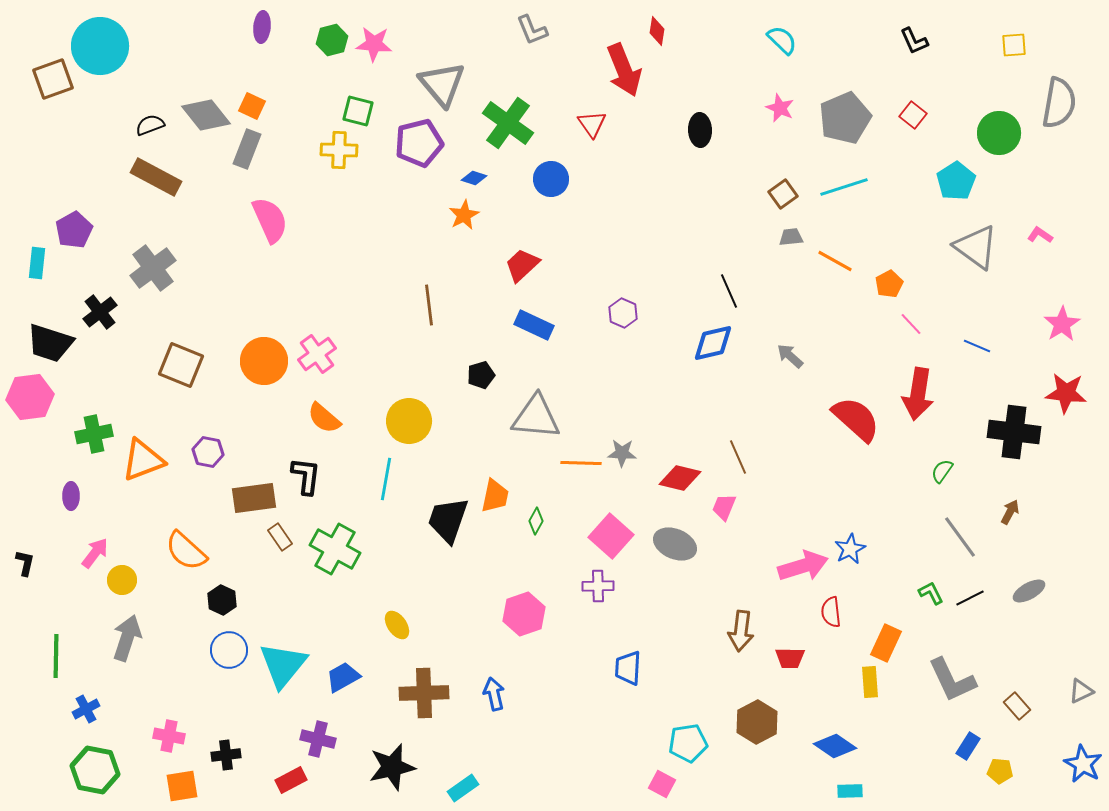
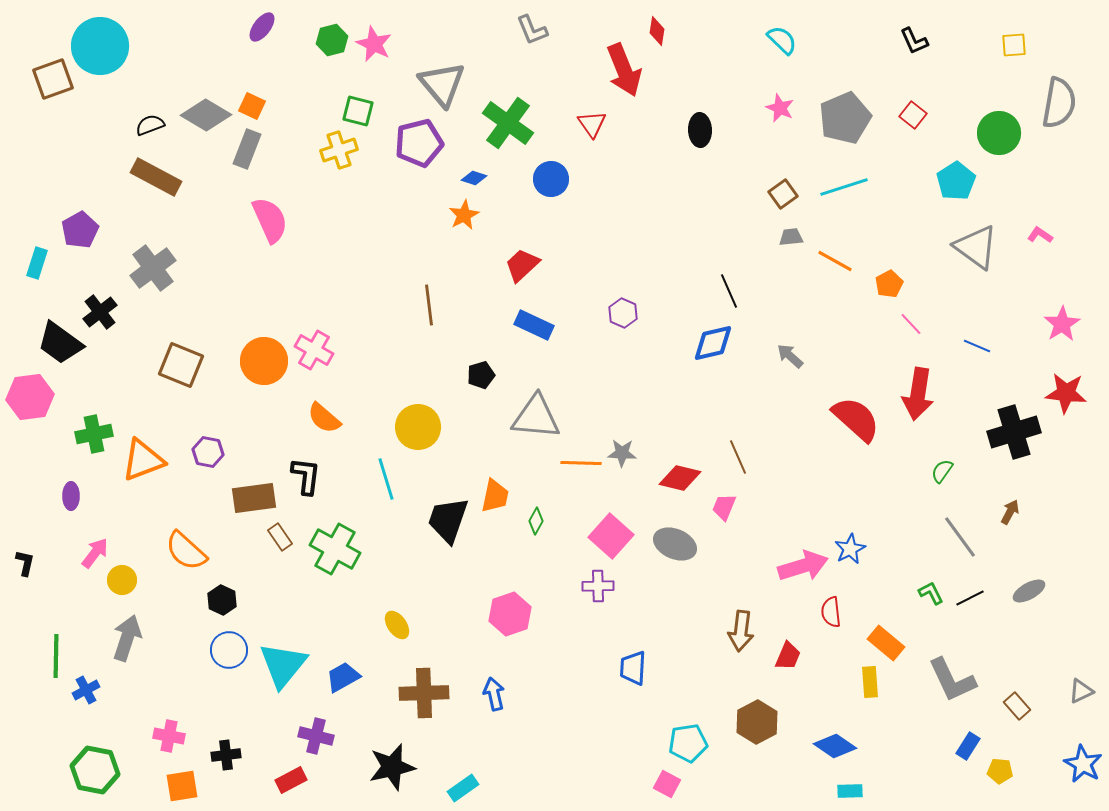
purple ellipse at (262, 27): rotated 32 degrees clockwise
pink star at (374, 44): rotated 21 degrees clockwise
gray diamond at (206, 115): rotated 21 degrees counterclockwise
yellow cross at (339, 150): rotated 21 degrees counterclockwise
purple pentagon at (74, 230): moved 6 px right
cyan rectangle at (37, 263): rotated 12 degrees clockwise
black trapezoid at (50, 343): moved 10 px right; rotated 18 degrees clockwise
pink cross at (317, 354): moved 3 px left, 4 px up; rotated 24 degrees counterclockwise
yellow circle at (409, 421): moved 9 px right, 6 px down
black cross at (1014, 432): rotated 24 degrees counterclockwise
cyan line at (386, 479): rotated 27 degrees counterclockwise
pink hexagon at (524, 614): moved 14 px left
orange rectangle at (886, 643): rotated 75 degrees counterclockwise
red trapezoid at (790, 658): moved 2 px left, 2 px up; rotated 68 degrees counterclockwise
blue trapezoid at (628, 668): moved 5 px right
blue cross at (86, 709): moved 19 px up
purple cross at (318, 739): moved 2 px left, 3 px up
pink square at (662, 784): moved 5 px right
